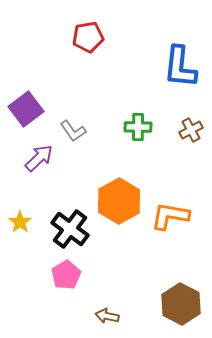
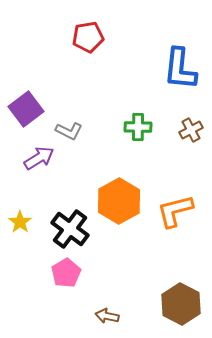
blue L-shape: moved 2 px down
gray L-shape: moved 4 px left; rotated 28 degrees counterclockwise
purple arrow: rotated 12 degrees clockwise
orange L-shape: moved 5 px right, 5 px up; rotated 24 degrees counterclockwise
pink pentagon: moved 2 px up
